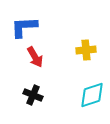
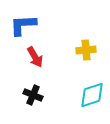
blue L-shape: moved 1 px left, 2 px up
